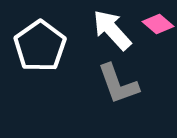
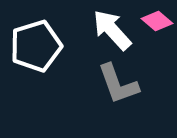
pink diamond: moved 1 px left, 3 px up
white pentagon: moved 4 px left; rotated 18 degrees clockwise
